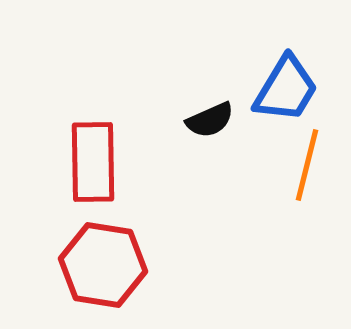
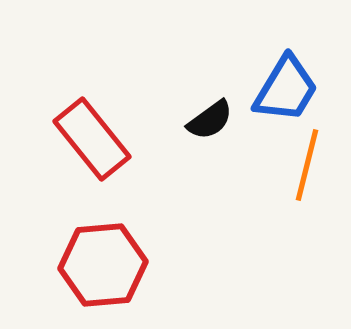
black semicircle: rotated 12 degrees counterclockwise
red rectangle: moved 1 px left, 23 px up; rotated 38 degrees counterclockwise
red hexagon: rotated 14 degrees counterclockwise
